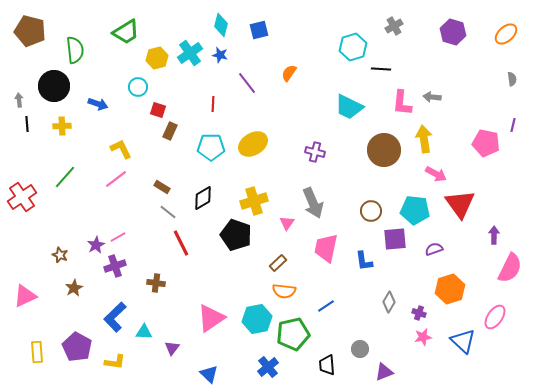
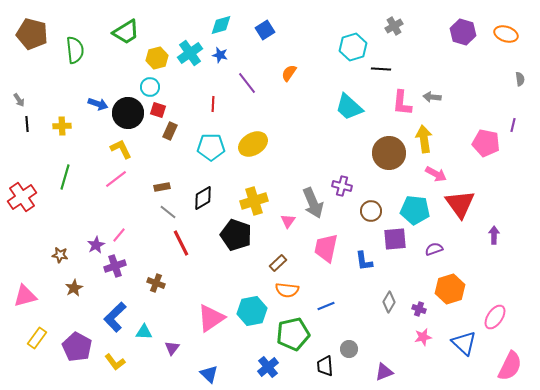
cyan diamond at (221, 25): rotated 60 degrees clockwise
blue square at (259, 30): moved 6 px right; rotated 18 degrees counterclockwise
brown pentagon at (30, 31): moved 2 px right, 3 px down
purple hexagon at (453, 32): moved 10 px right
orange ellipse at (506, 34): rotated 60 degrees clockwise
gray semicircle at (512, 79): moved 8 px right
black circle at (54, 86): moved 74 px right, 27 px down
cyan circle at (138, 87): moved 12 px right
gray arrow at (19, 100): rotated 152 degrees clockwise
cyan trapezoid at (349, 107): rotated 16 degrees clockwise
brown circle at (384, 150): moved 5 px right, 3 px down
purple cross at (315, 152): moved 27 px right, 34 px down
green line at (65, 177): rotated 25 degrees counterclockwise
brown rectangle at (162, 187): rotated 42 degrees counterclockwise
pink triangle at (287, 223): moved 1 px right, 2 px up
pink line at (118, 237): moved 1 px right, 2 px up; rotated 21 degrees counterclockwise
brown star at (60, 255): rotated 14 degrees counterclockwise
pink semicircle at (510, 268): moved 98 px down
brown cross at (156, 283): rotated 12 degrees clockwise
orange semicircle at (284, 291): moved 3 px right, 1 px up
pink triangle at (25, 296): rotated 10 degrees clockwise
blue line at (326, 306): rotated 12 degrees clockwise
purple cross at (419, 313): moved 4 px up
cyan hexagon at (257, 319): moved 5 px left, 8 px up
blue triangle at (463, 341): moved 1 px right, 2 px down
gray circle at (360, 349): moved 11 px left
yellow rectangle at (37, 352): moved 14 px up; rotated 40 degrees clockwise
yellow L-shape at (115, 362): rotated 45 degrees clockwise
black trapezoid at (327, 365): moved 2 px left, 1 px down
